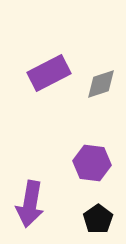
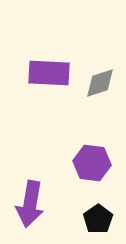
purple rectangle: rotated 30 degrees clockwise
gray diamond: moved 1 px left, 1 px up
